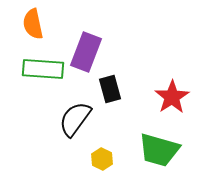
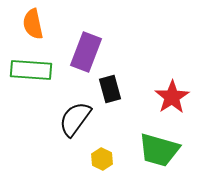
green rectangle: moved 12 px left, 1 px down
